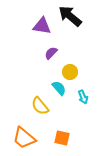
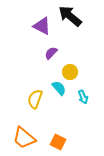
purple triangle: rotated 18 degrees clockwise
yellow semicircle: moved 5 px left, 7 px up; rotated 60 degrees clockwise
orange square: moved 4 px left, 4 px down; rotated 14 degrees clockwise
